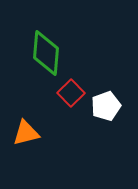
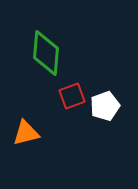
red square: moved 1 px right, 3 px down; rotated 24 degrees clockwise
white pentagon: moved 1 px left
